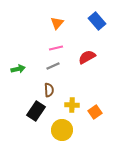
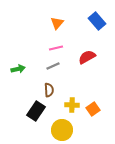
orange square: moved 2 px left, 3 px up
